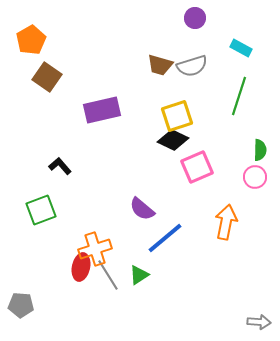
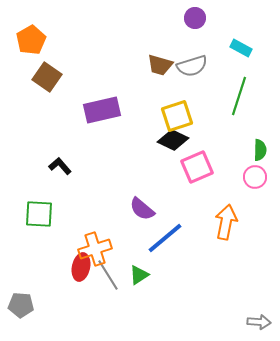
green square: moved 2 px left, 4 px down; rotated 24 degrees clockwise
